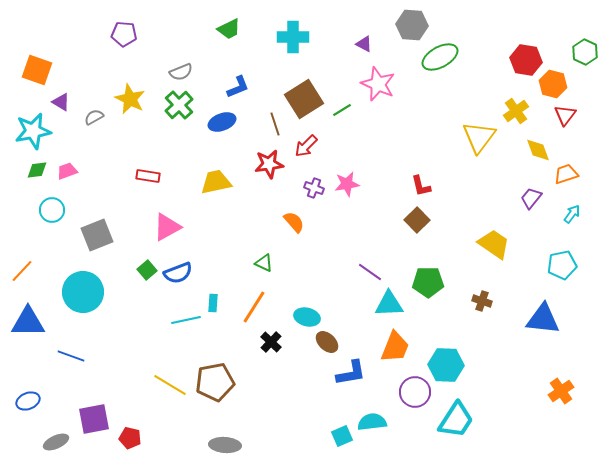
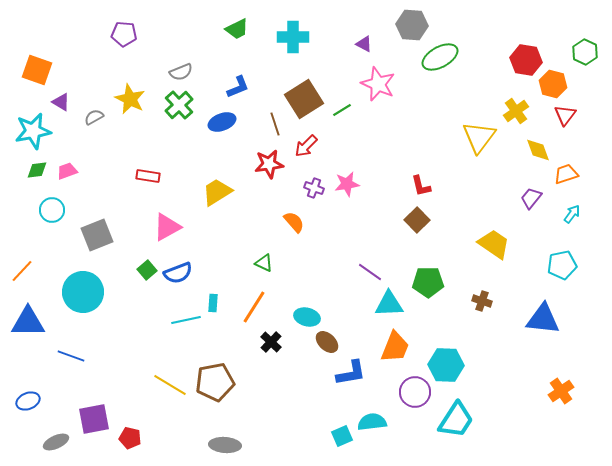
green trapezoid at (229, 29): moved 8 px right
yellow trapezoid at (216, 182): moved 1 px right, 10 px down; rotated 20 degrees counterclockwise
